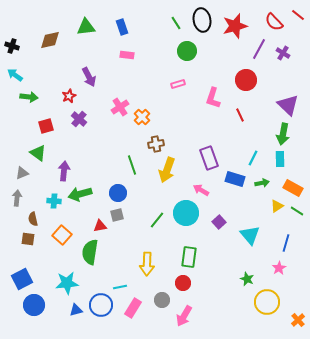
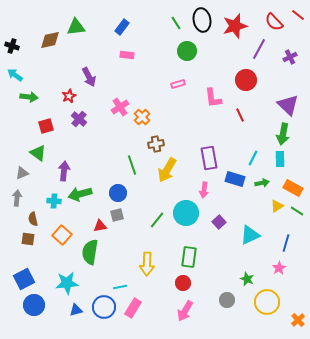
green triangle at (86, 27): moved 10 px left
blue rectangle at (122, 27): rotated 56 degrees clockwise
purple cross at (283, 53): moved 7 px right, 4 px down; rotated 32 degrees clockwise
pink L-shape at (213, 98): rotated 25 degrees counterclockwise
purple rectangle at (209, 158): rotated 10 degrees clockwise
yellow arrow at (167, 170): rotated 10 degrees clockwise
pink arrow at (201, 190): moved 3 px right; rotated 112 degrees counterclockwise
cyan triangle at (250, 235): rotated 45 degrees clockwise
blue square at (22, 279): moved 2 px right
gray circle at (162, 300): moved 65 px right
blue circle at (101, 305): moved 3 px right, 2 px down
pink arrow at (184, 316): moved 1 px right, 5 px up
